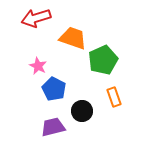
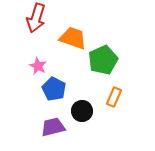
red arrow: rotated 56 degrees counterclockwise
orange rectangle: rotated 42 degrees clockwise
